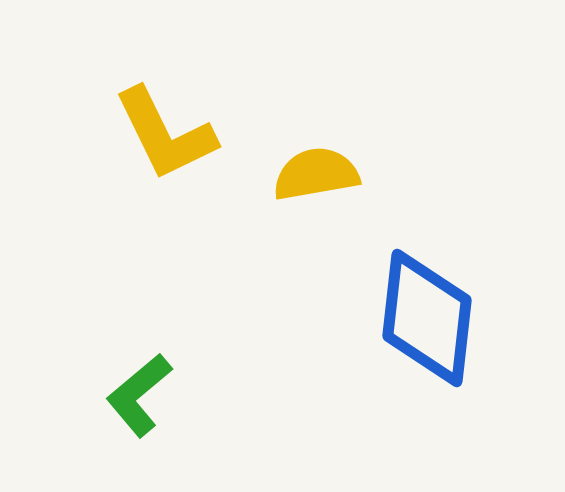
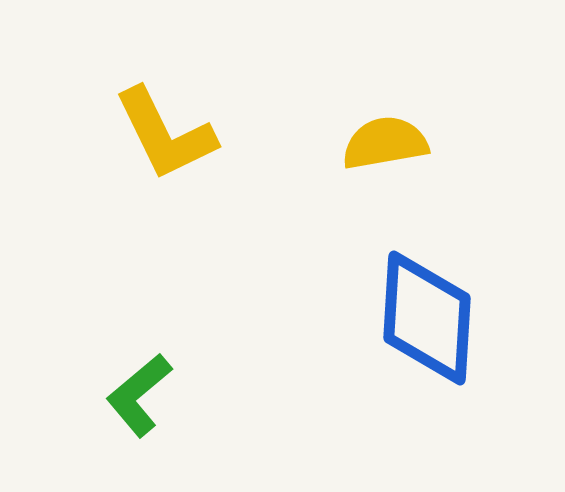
yellow semicircle: moved 69 px right, 31 px up
blue diamond: rotated 3 degrees counterclockwise
